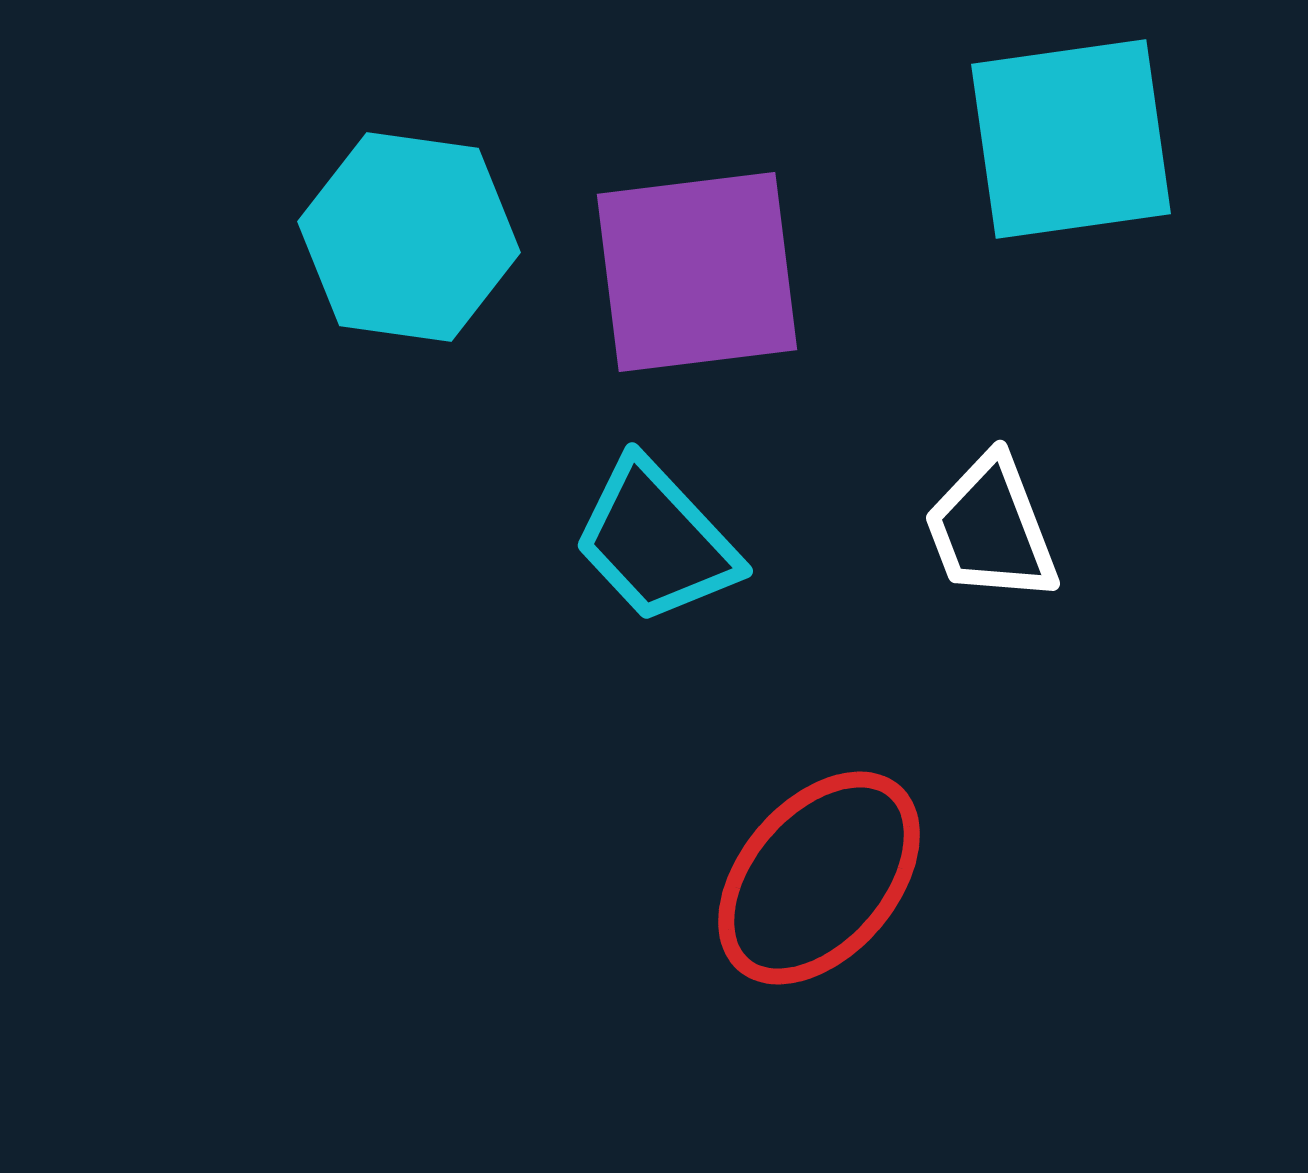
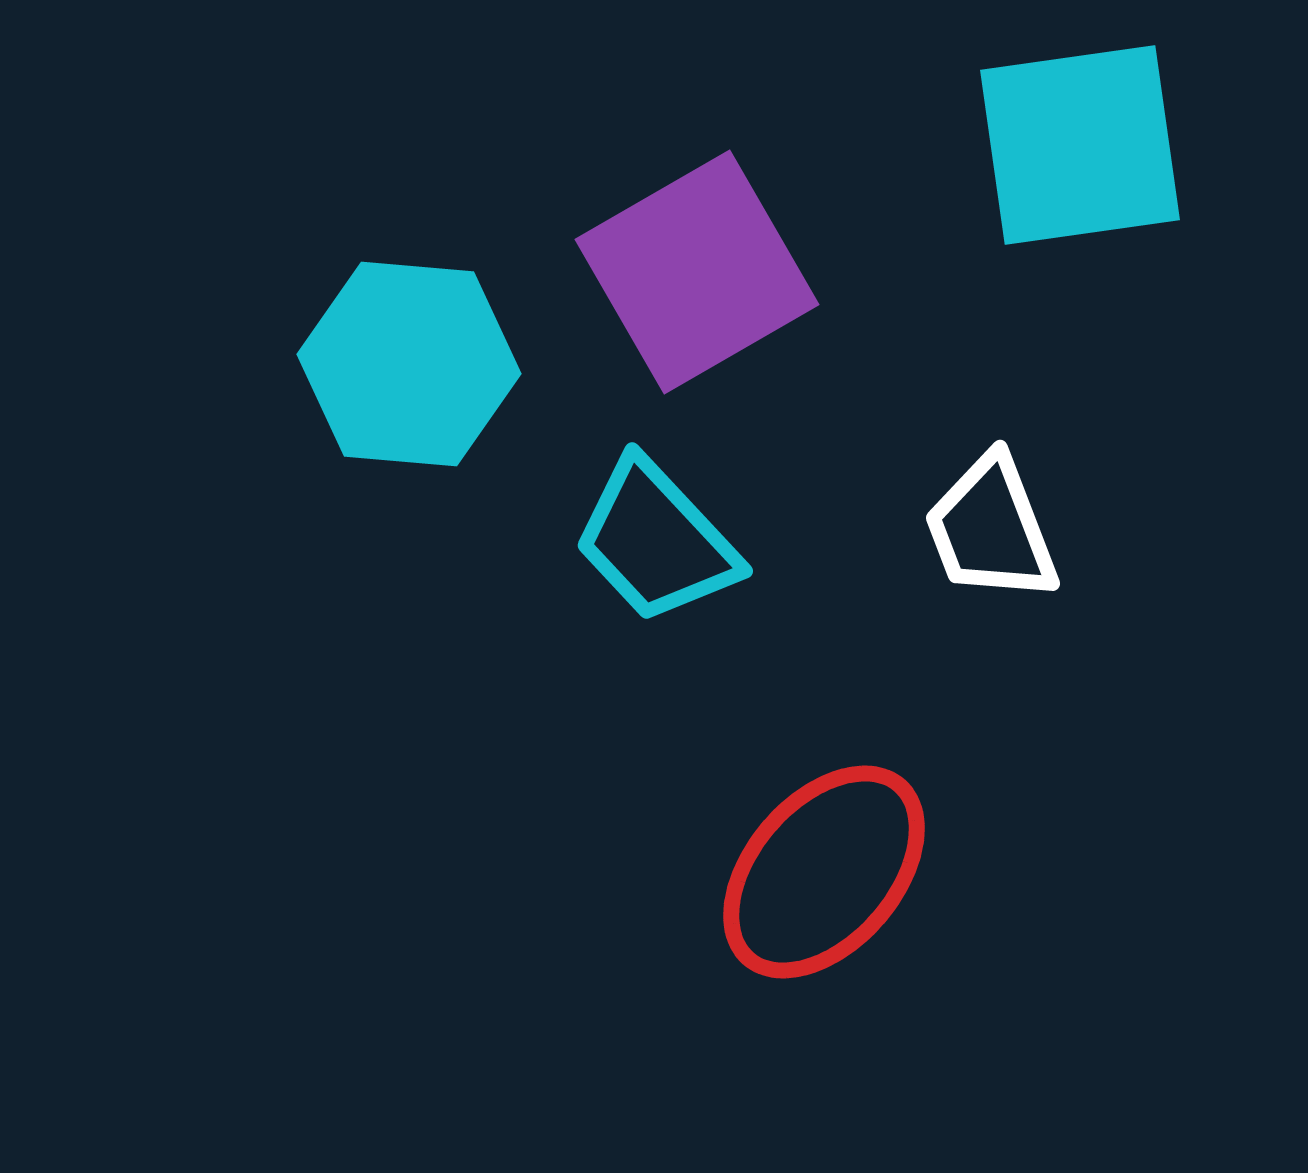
cyan square: moved 9 px right, 6 px down
cyan hexagon: moved 127 px down; rotated 3 degrees counterclockwise
purple square: rotated 23 degrees counterclockwise
red ellipse: moved 5 px right, 6 px up
